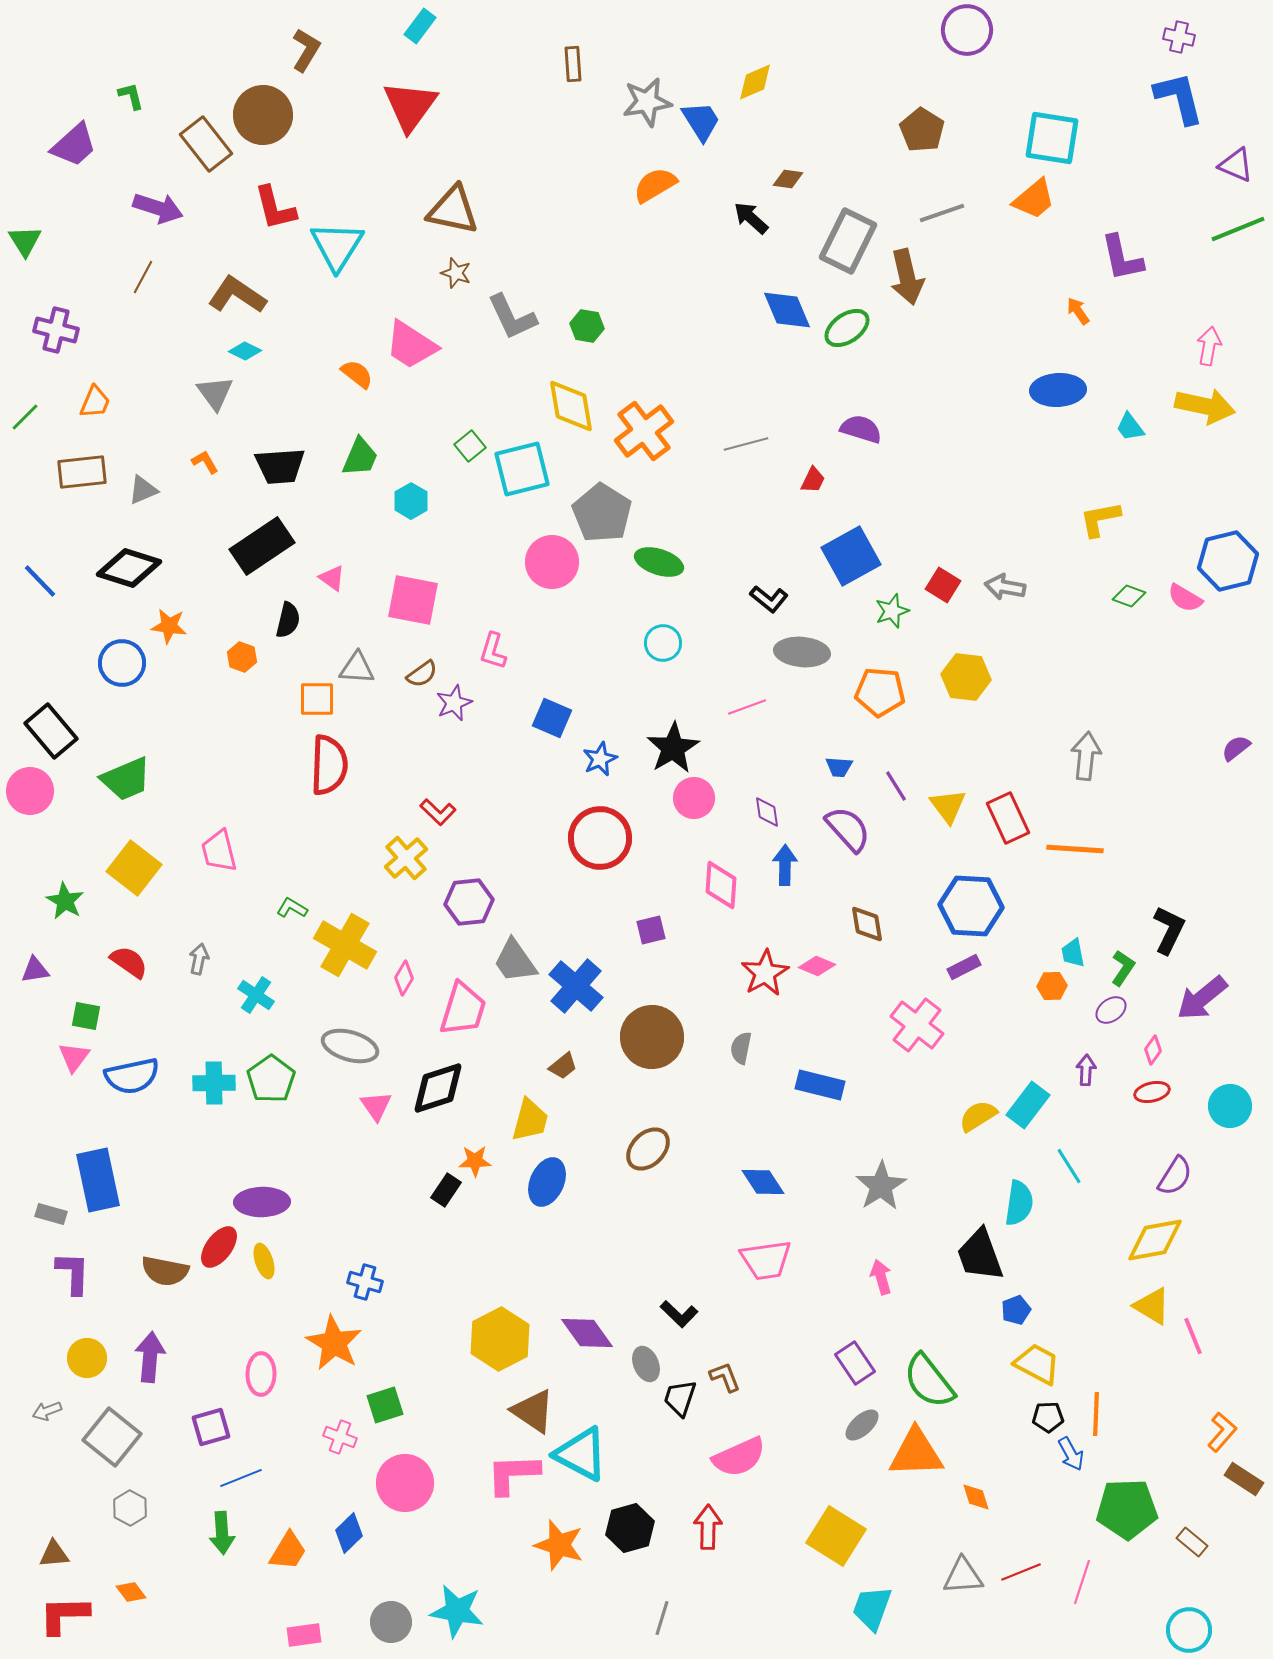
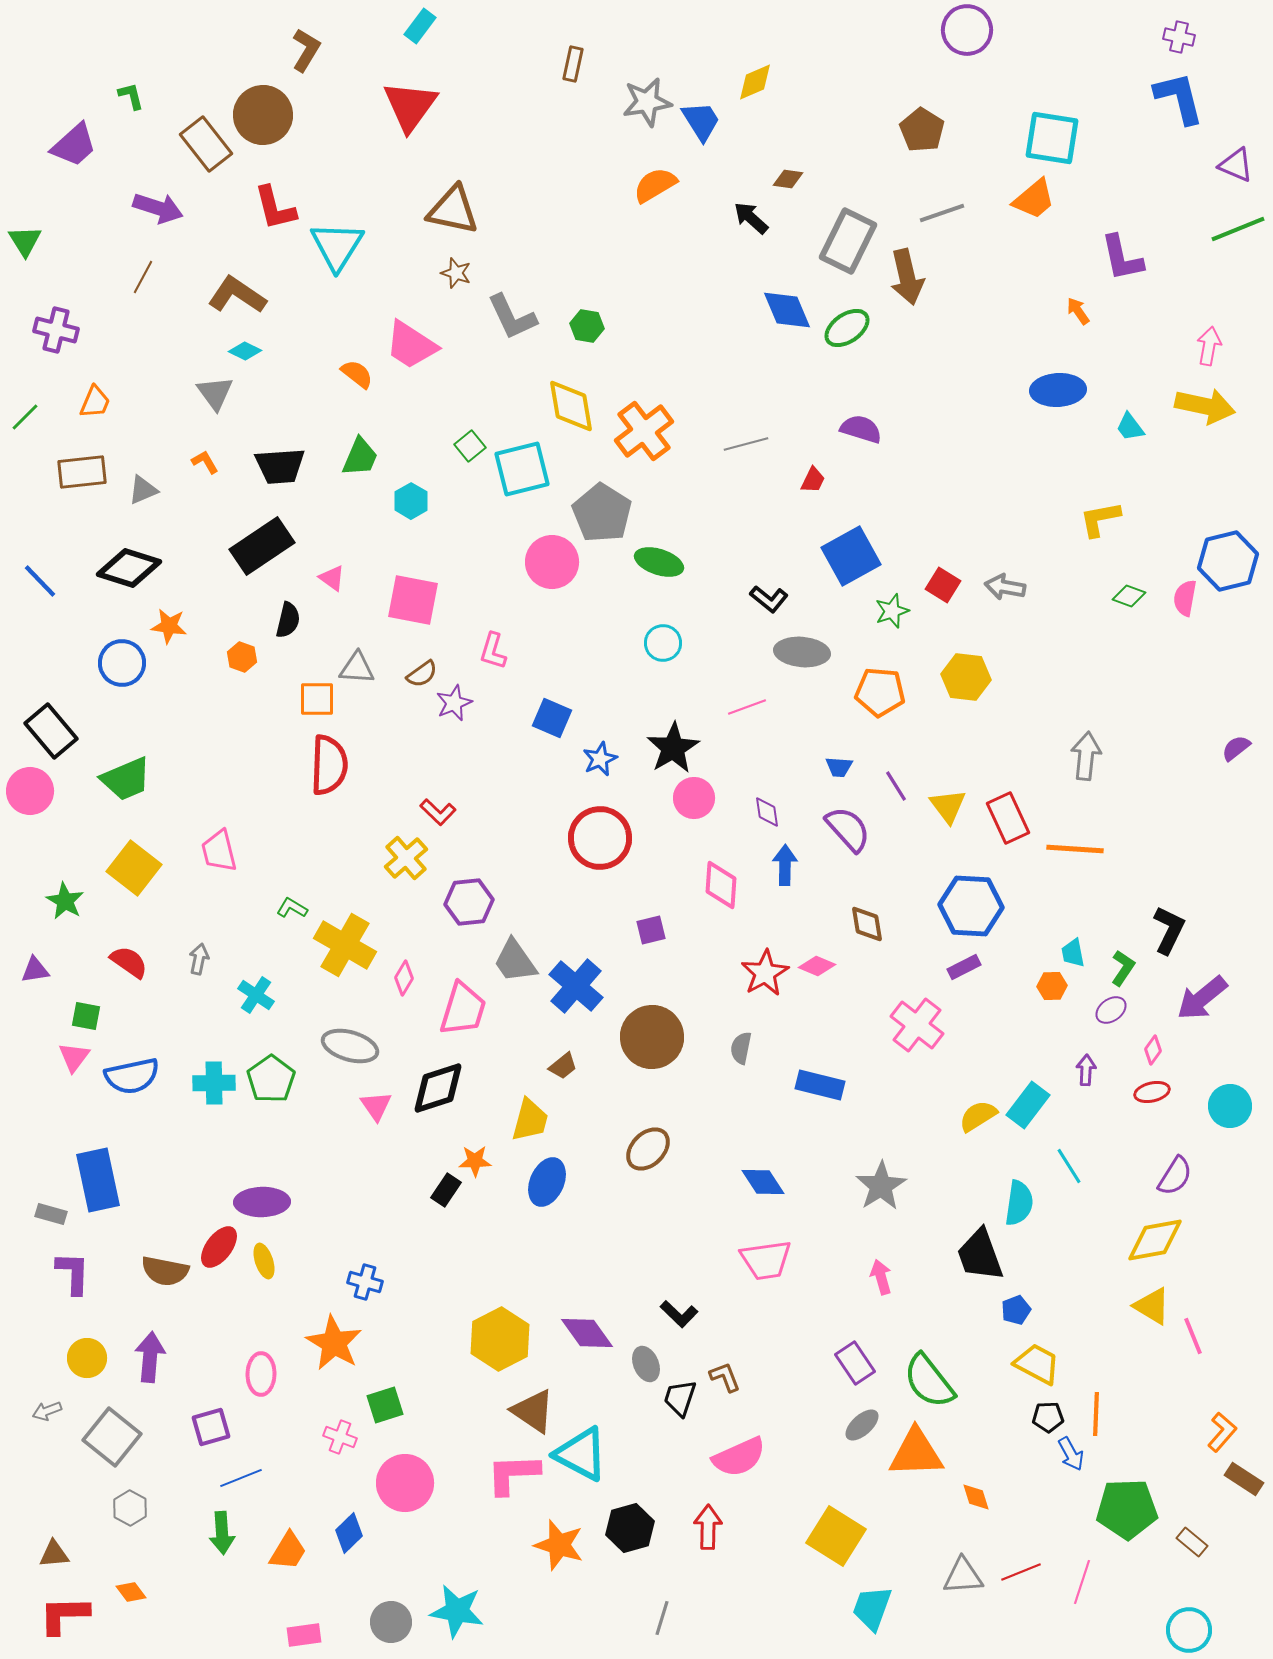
brown rectangle at (573, 64): rotated 16 degrees clockwise
pink semicircle at (1185, 598): rotated 69 degrees clockwise
